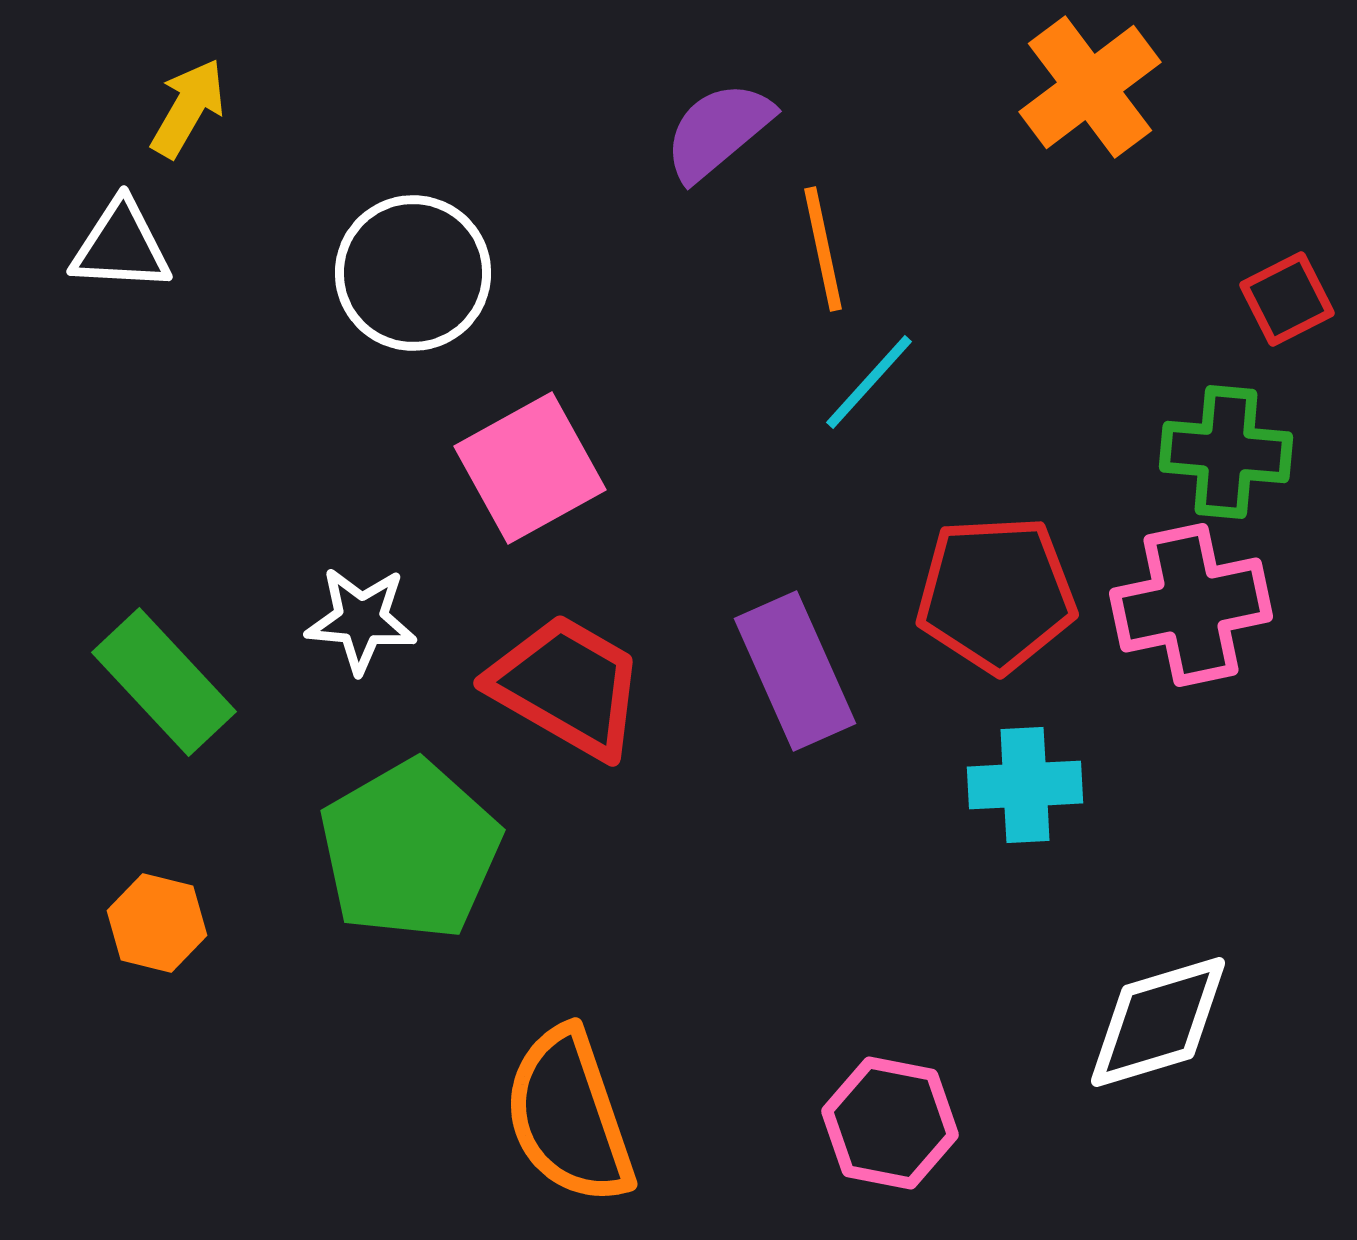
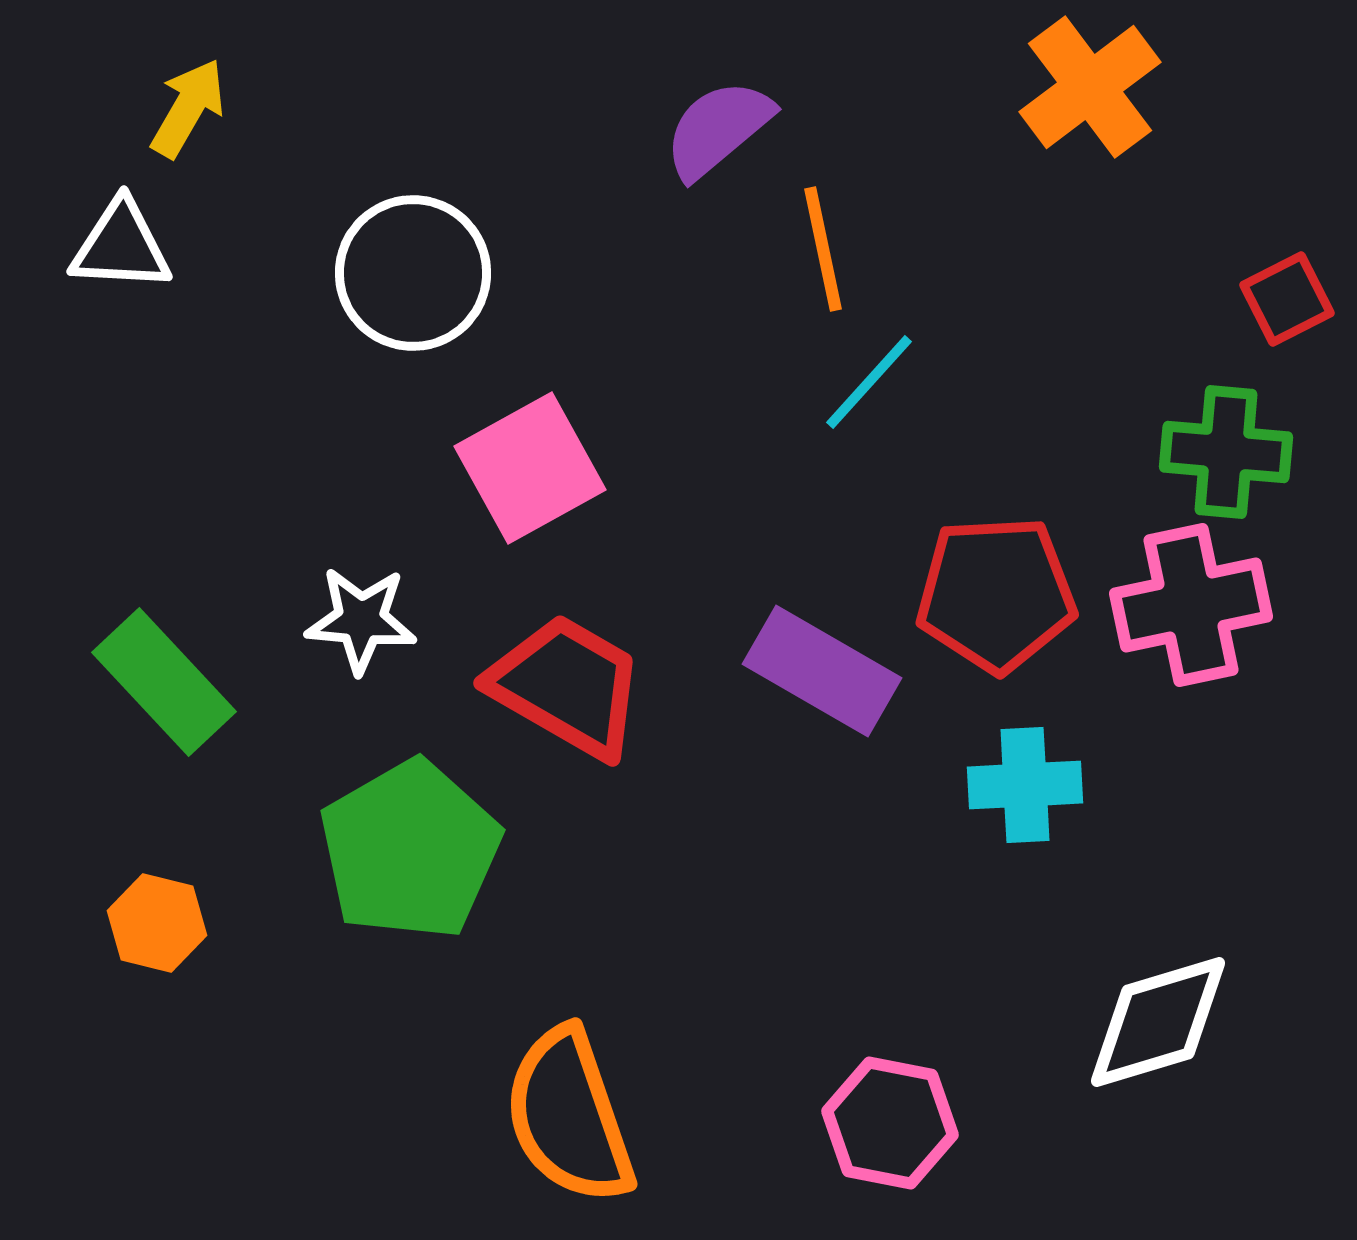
purple semicircle: moved 2 px up
purple rectangle: moved 27 px right; rotated 36 degrees counterclockwise
